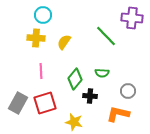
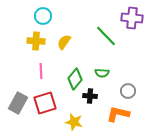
cyan circle: moved 1 px down
yellow cross: moved 3 px down
